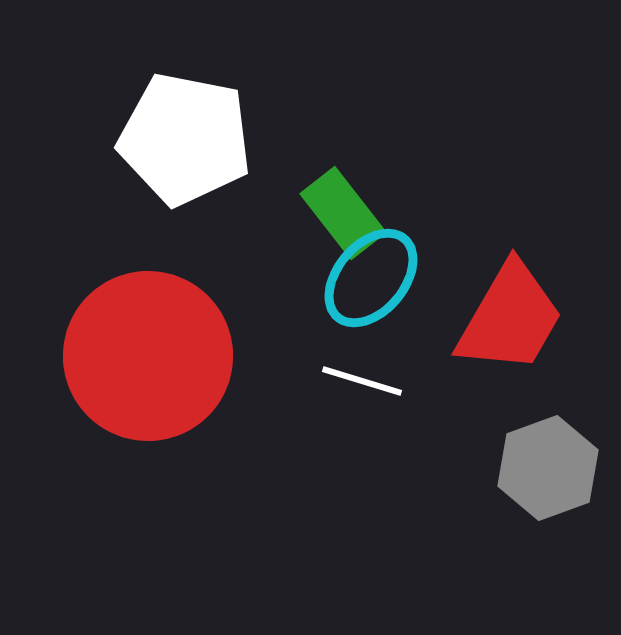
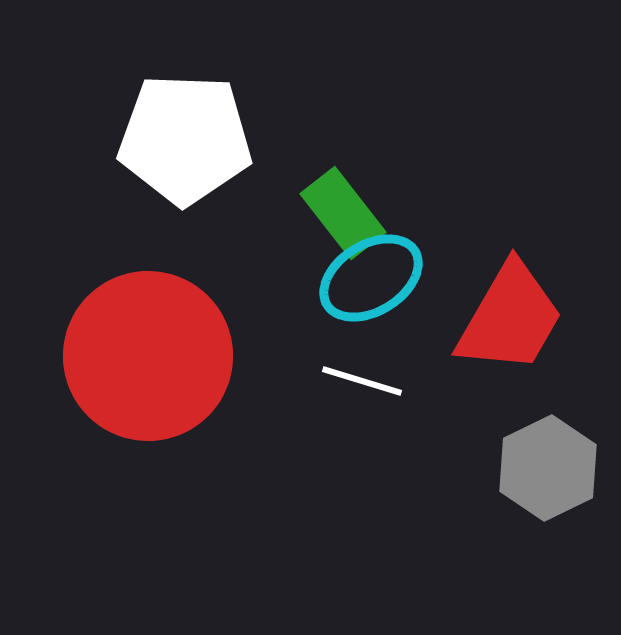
white pentagon: rotated 9 degrees counterclockwise
cyan ellipse: rotated 18 degrees clockwise
gray hexagon: rotated 6 degrees counterclockwise
